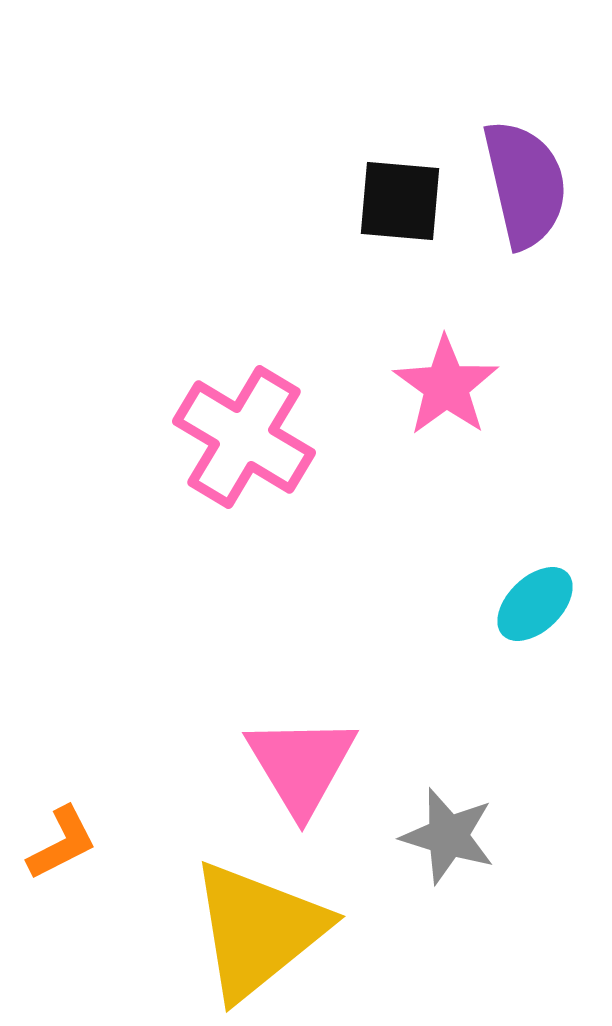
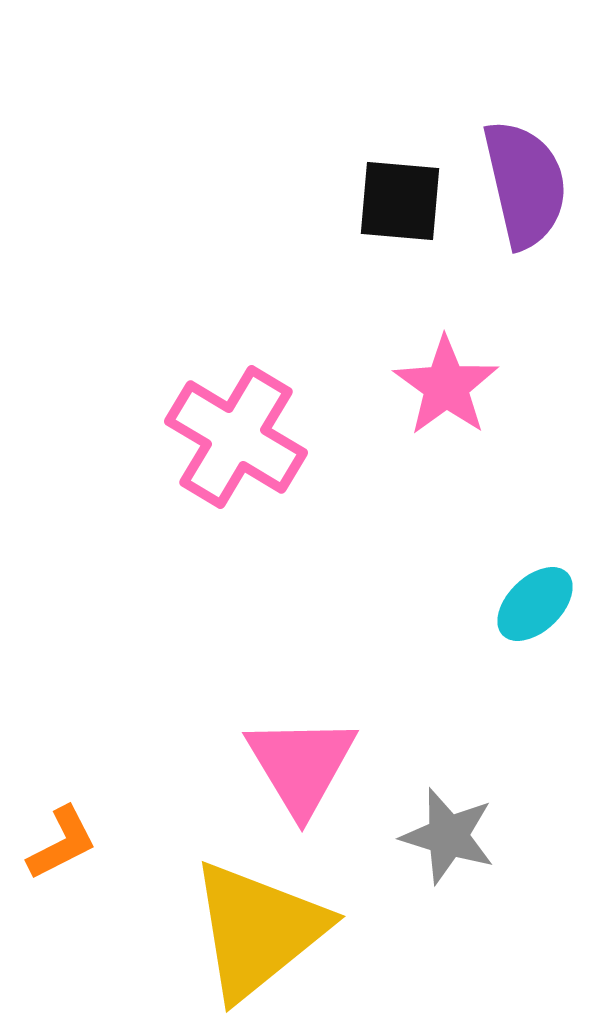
pink cross: moved 8 px left
